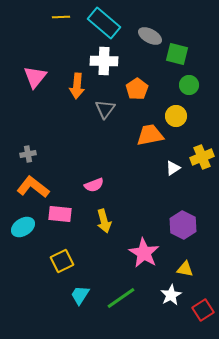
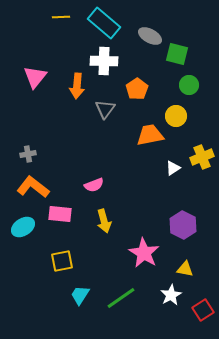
yellow square: rotated 15 degrees clockwise
